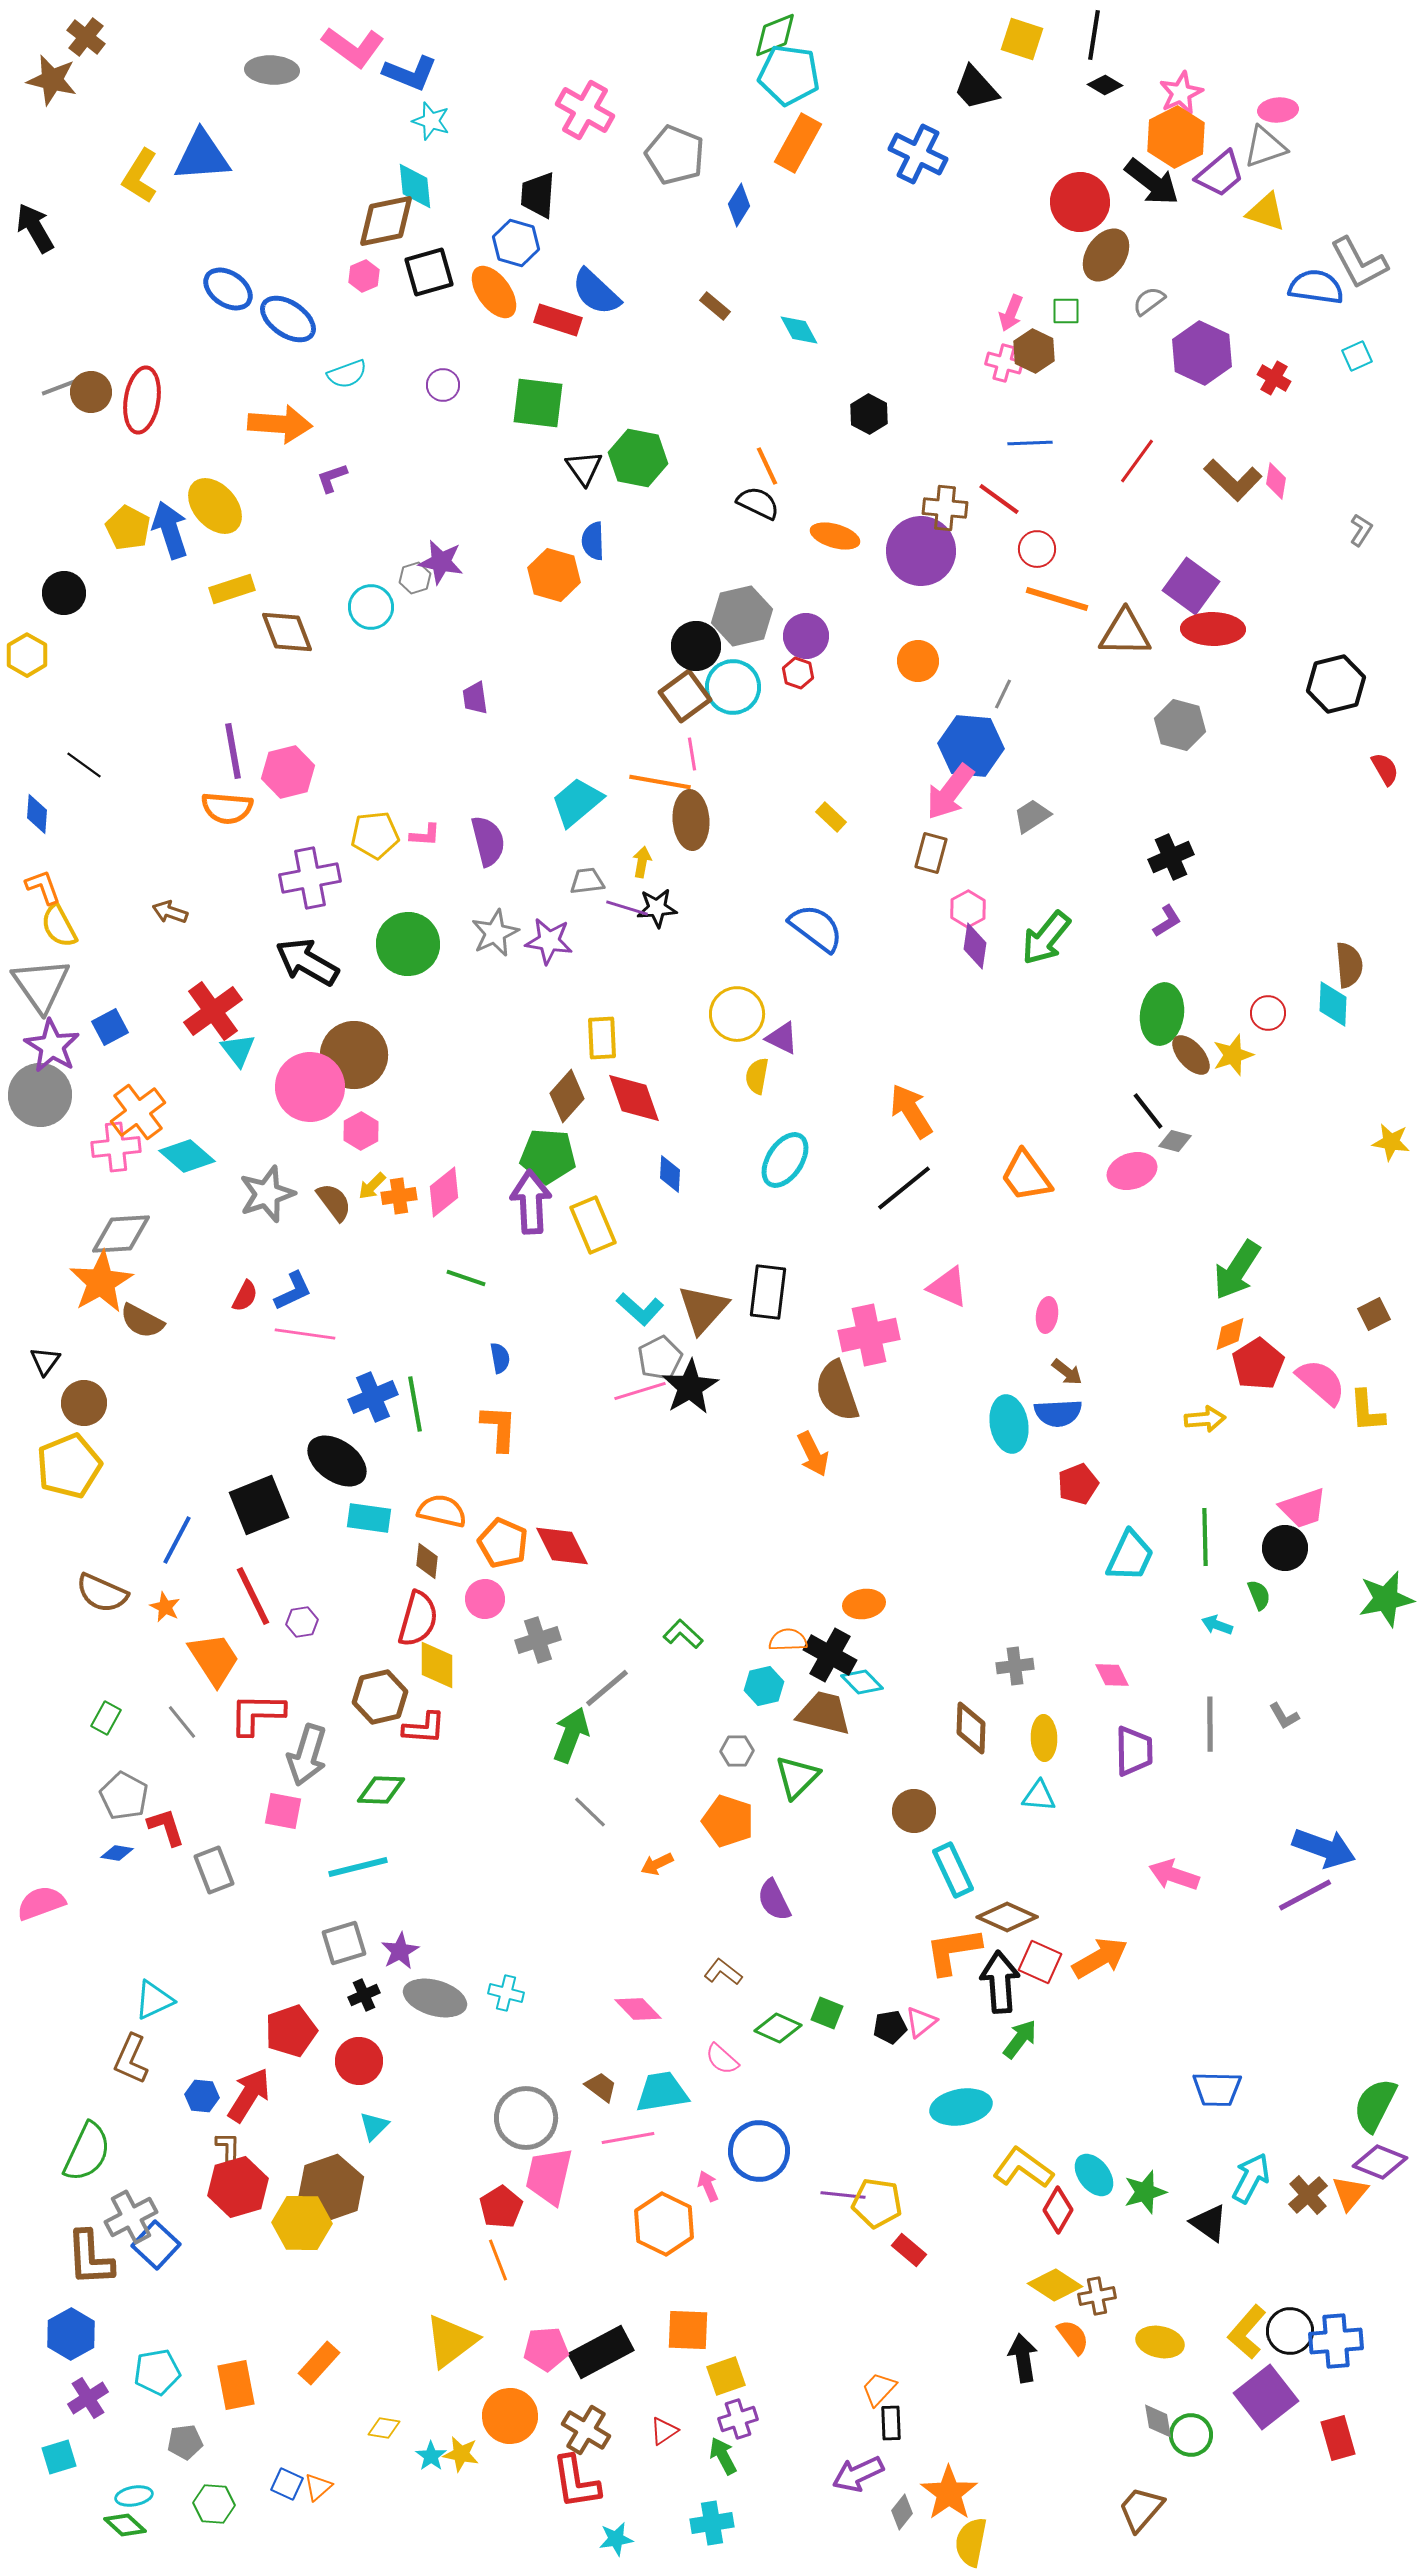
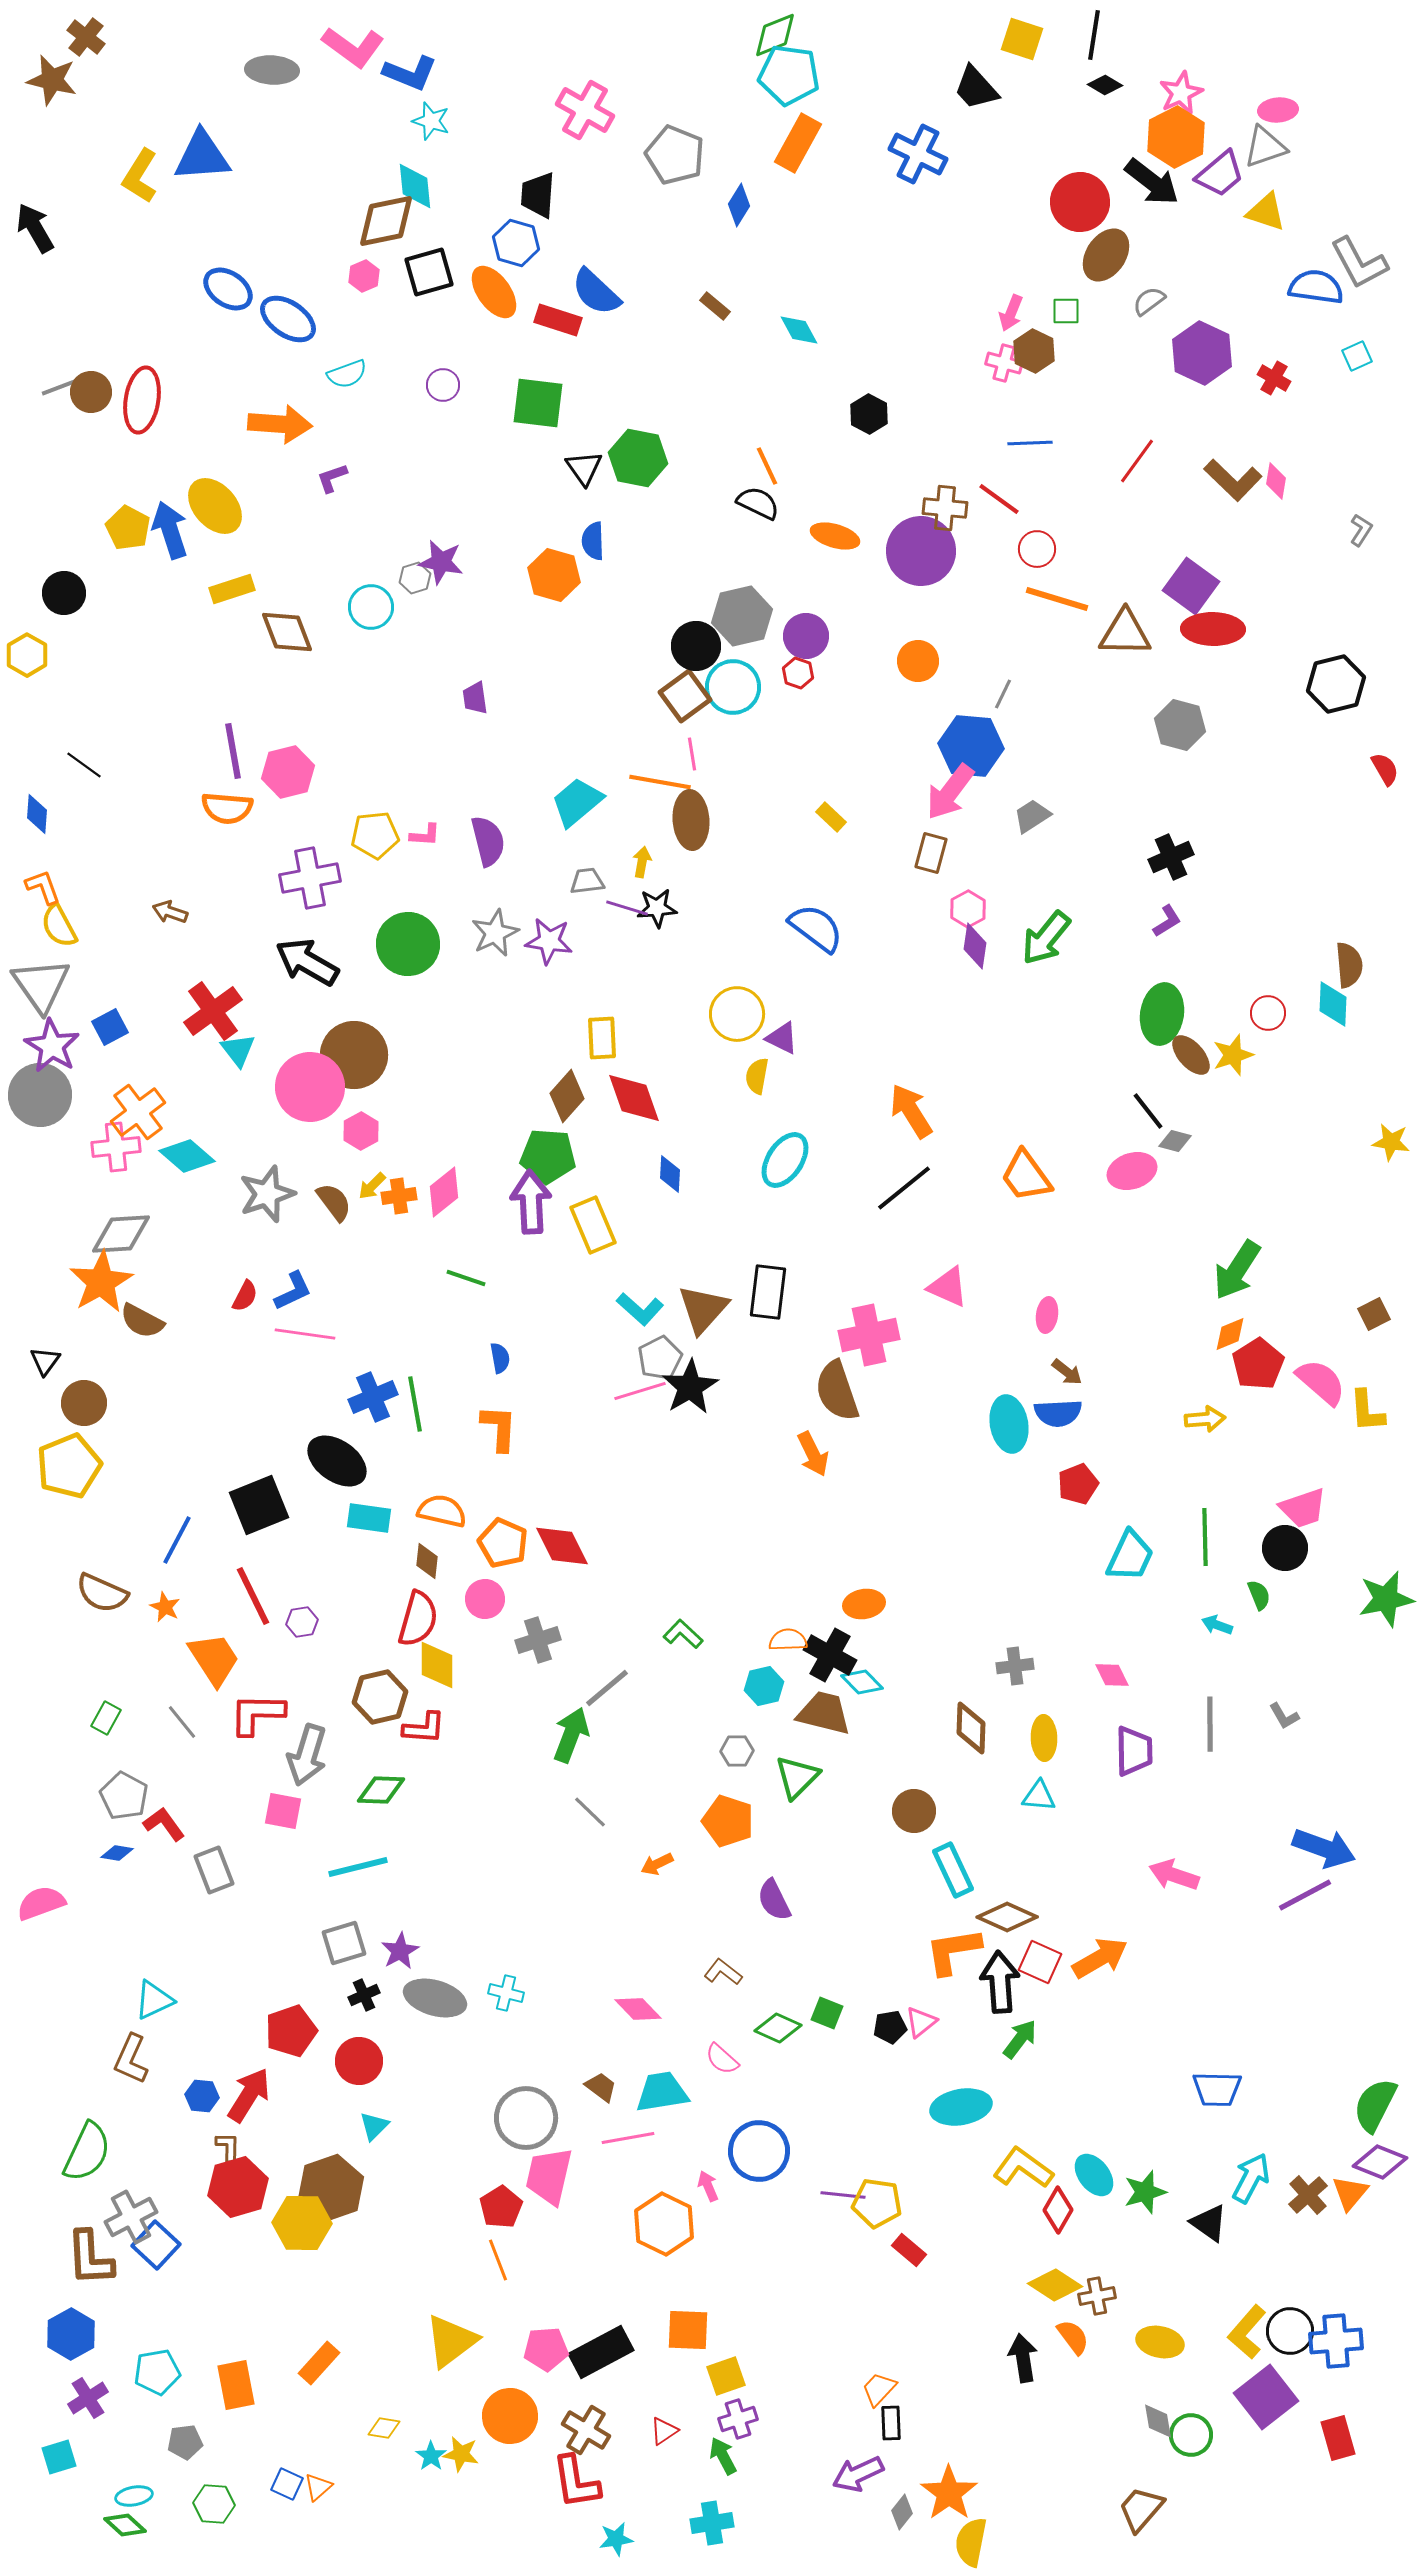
red L-shape at (166, 1827): moved 2 px left, 3 px up; rotated 18 degrees counterclockwise
